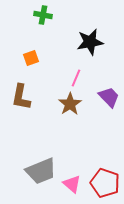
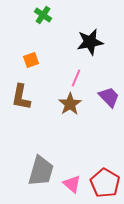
green cross: rotated 24 degrees clockwise
orange square: moved 2 px down
gray trapezoid: rotated 52 degrees counterclockwise
red pentagon: rotated 12 degrees clockwise
